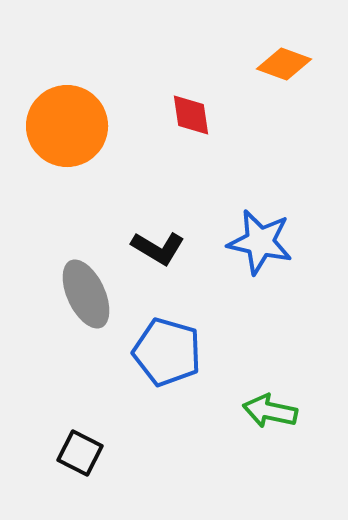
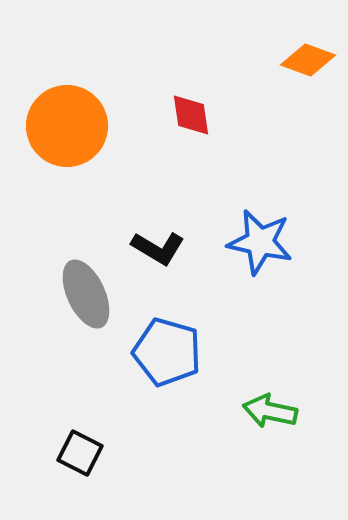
orange diamond: moved 24 px right, 4 px up
